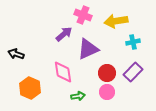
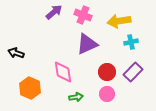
yellow arrow: moved 3 px right
purple arrow: moved 10 px left, 22 px up
cyan cross: moved 2 px left
purple triangle: moved 1 px left, 5 px up
black arrow: moved 1 px up
red circle: moved 1 px up
pink circle: moved 2 px down
green arrow: moved 2 px left, 1 px down
